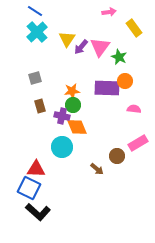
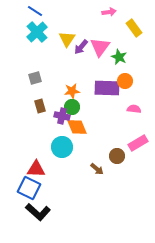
green circle: moved 1 px left, 2 px down
